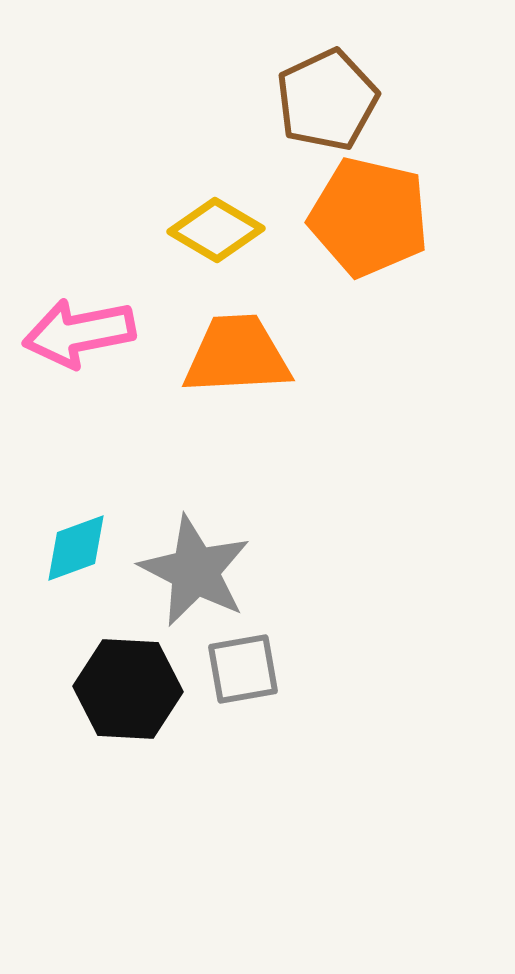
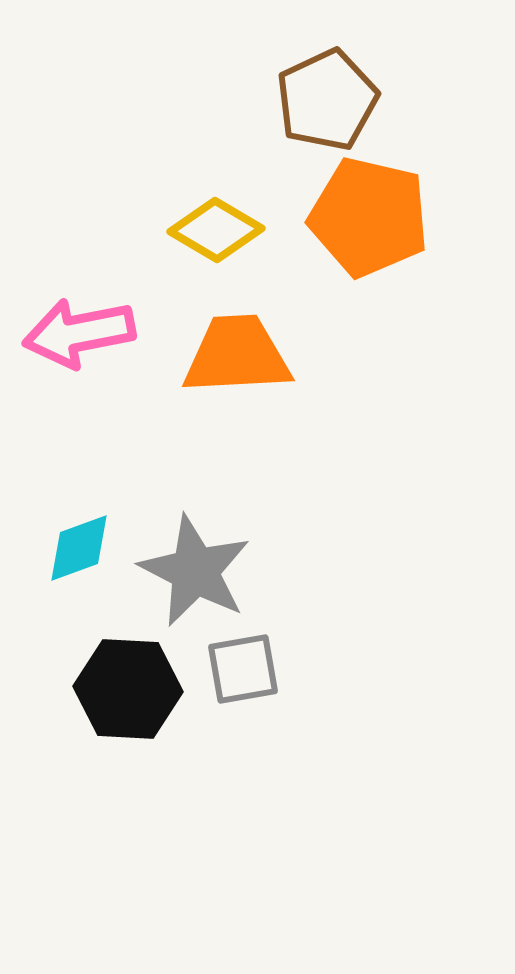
cyan diamond: moved 3 px right
